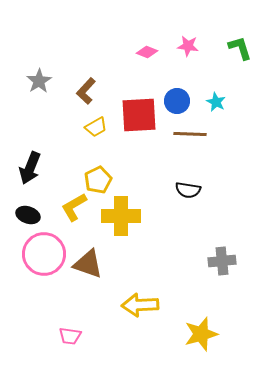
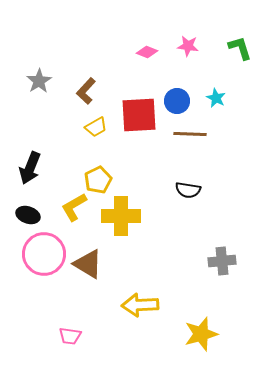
cyan star: moved 4 px up
brown triangle: rotated 12 degrees clockwise
